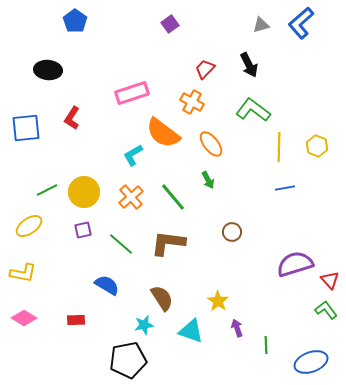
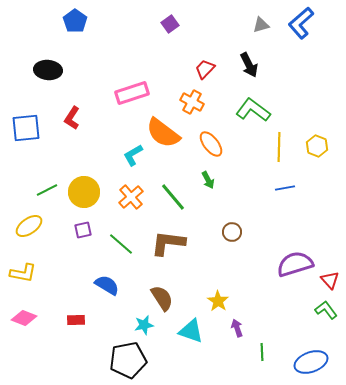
pink diamond at (24, 318): rotated 10 degrees counterclockwise
green line at (266, 345): moved 4 px left, 7 px down
